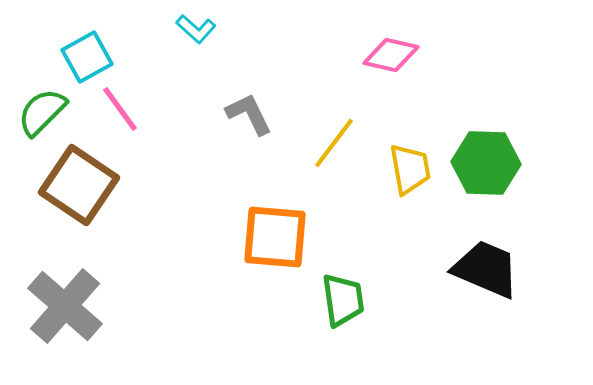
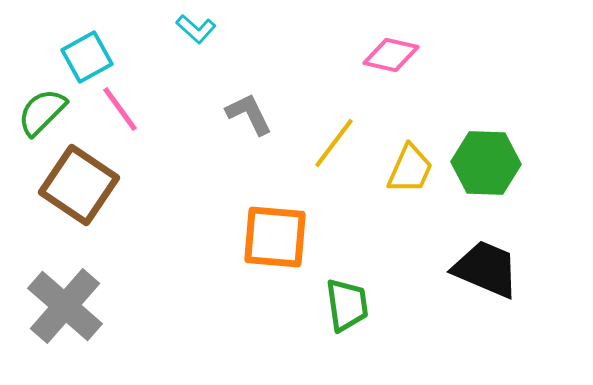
yellow trapezoid: rotated 34 degrees clockwise
green trapezoid: moved 4 px right, 5 px down
